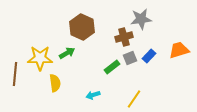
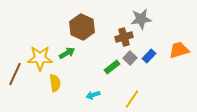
gray square: rotated 24 degrees counterclockwise
brown line: rotated 20 degrees clockwise
yellow line: moved 2 px left
